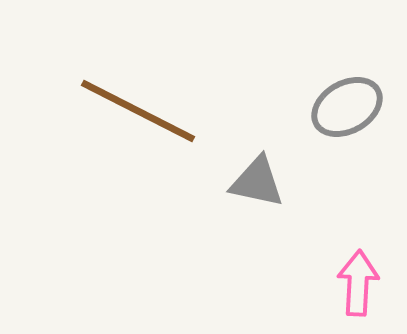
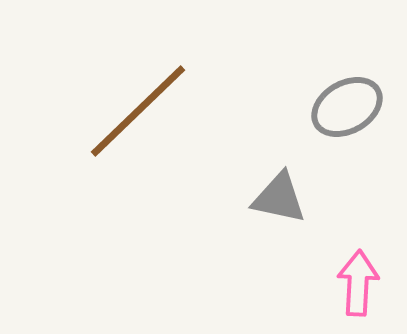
brown line: rotated 71 degrees counterclockwise
gray triangle: moved 22 px right, 16 px down
